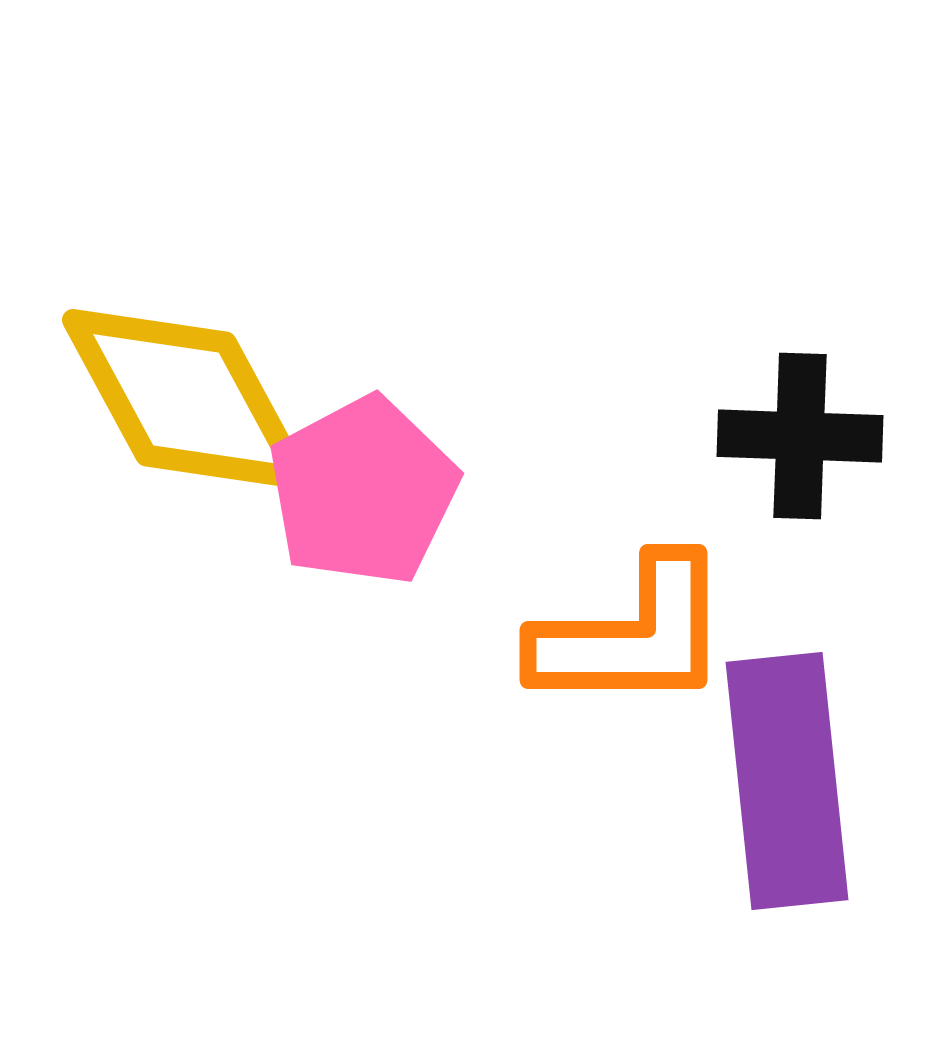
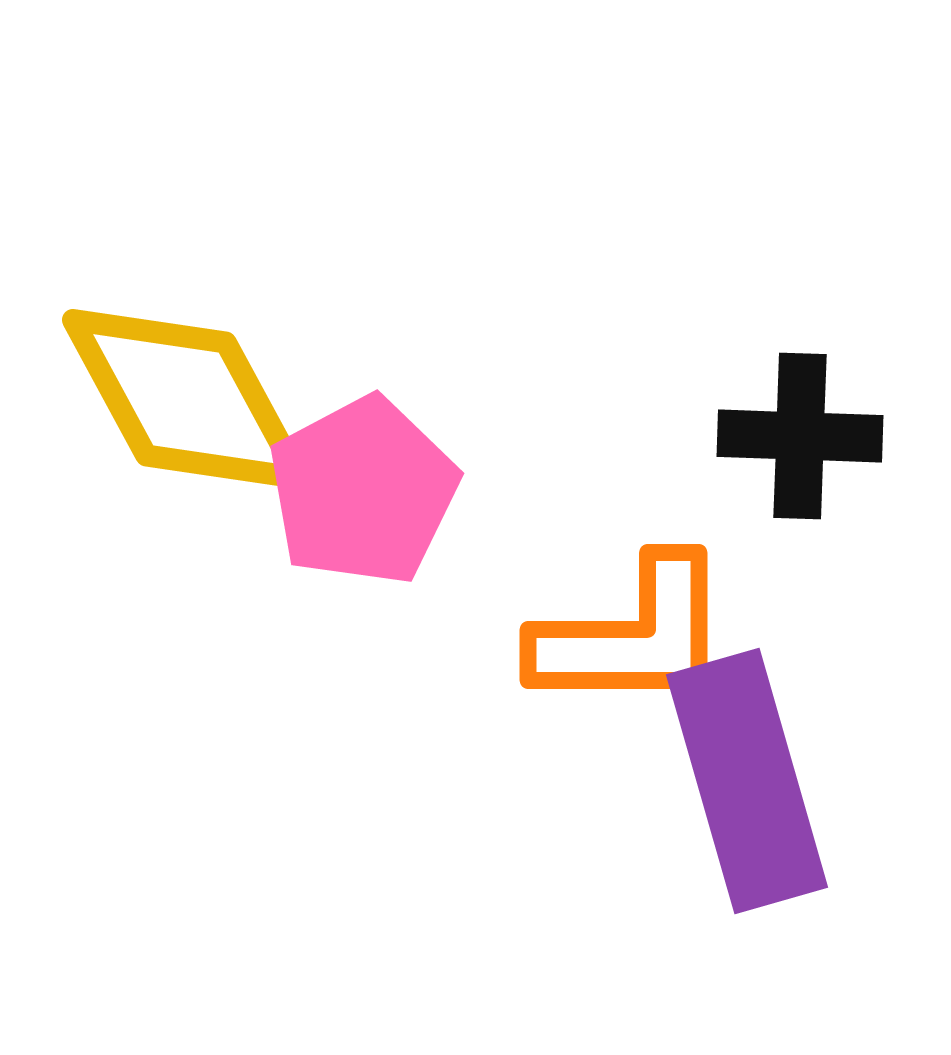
purple rectangle: moved 40 px left; rotated 10 degrees counterclockwise
